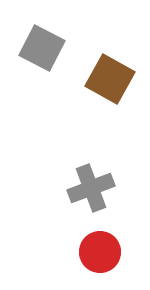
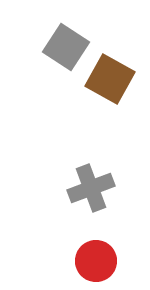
gray square: moved 24 px right, 1 px up; rotated 6 degrees clockwise
red circle: moved 4 px left, 9 px down
